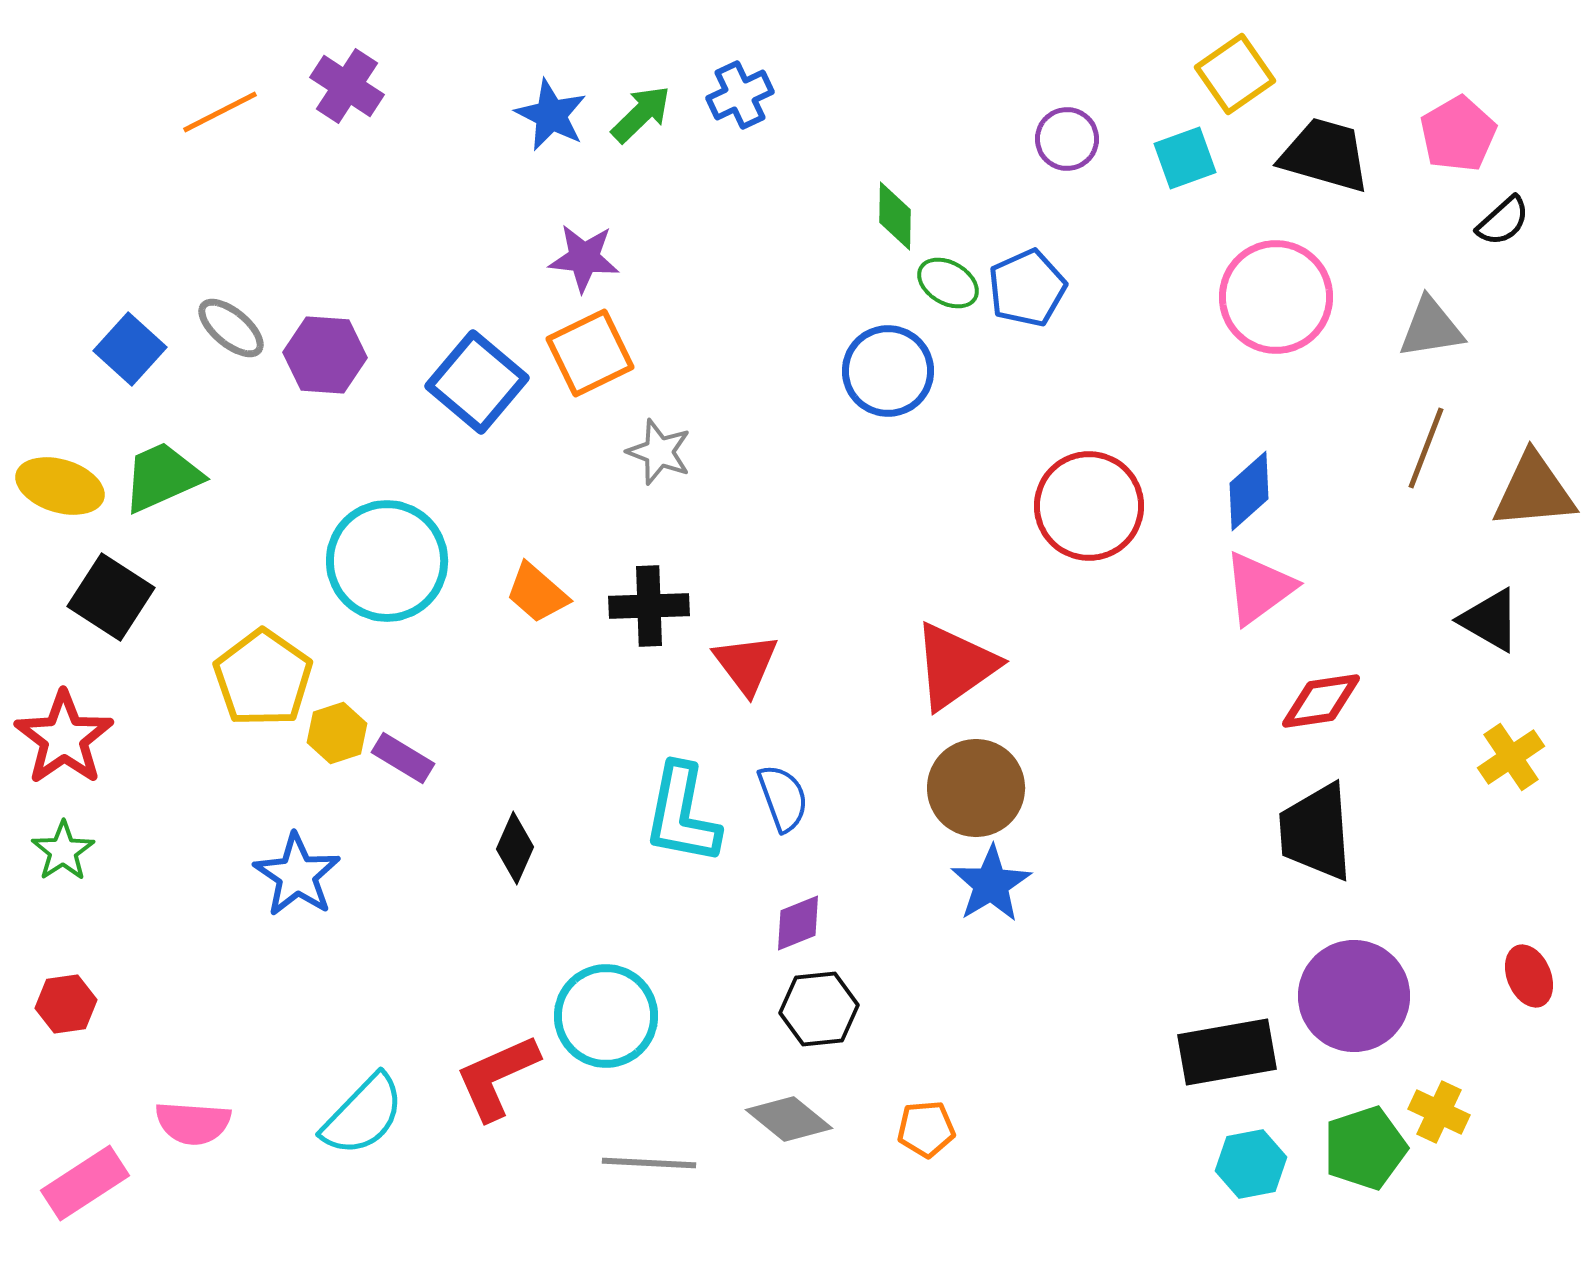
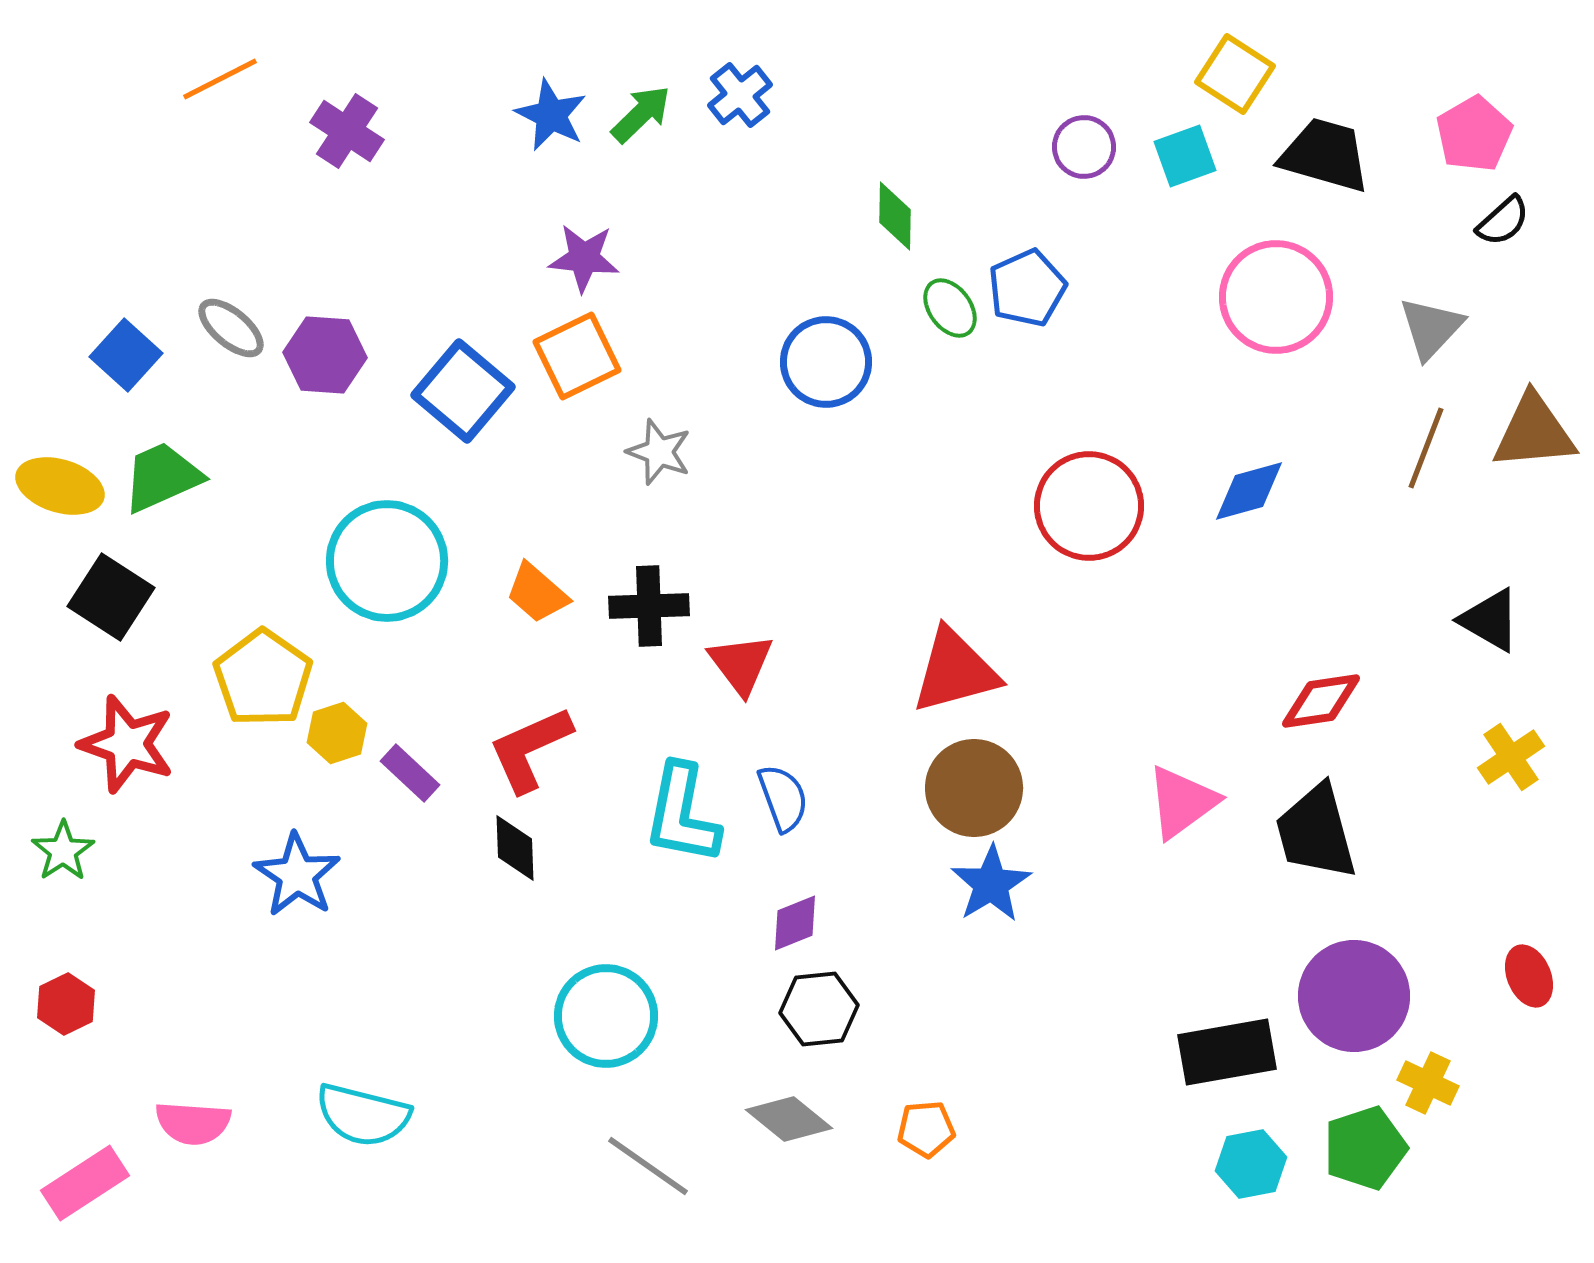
yellow square at (1235, 74): rotated 22 degrees counterclockwise
purple cross at (347, 86): moved 45 px down
blue cross at (740, 95): rotated 14 degrees counterclockwise
orange line at (220, 112): moved 33 px up
pink pentagon at (1458, 134): moved 16 px right
purple circle at (1067, 139): moved 17 px right, 8 px down
cyan square at (1185, 158): moved 2 px up
green ellipse at (948, 283): moved 2 px right, 25 px down; rotated 24 degrees clockwise
gray triangle at (1431, 328): rotated 38 degrees counterclockwise
blue square at (130, 349): moved 4 px left, 6 px down
orange square at (590, 353): moved 13 px left, 3 px down
blue circle at (888, 371): moved 62 px left, 9 px up
blue square at (477, 382): moved 14 px left, 9 px down
blue diamond at (1249, 491): rotated 26 degrees clockwise
brown triangle at (1534, 491): moved 59 px up
pink triangle at (1259, 588): moved 77 px left, 214 px down
red triangle at (746, 664): moved 5 px left
red triangle at (955, 666): moved 5 px down; rotated 20 degrees clockwise
red star at (64, 738): moved 63 px right, 6 px down; rotated 18 degrees counterclockwise
purple rectangle at (403, 758): moved 7 px right, 15 px down; rotated 12 degrees clockwise
brown circle at (976, 788): moved 2 px left
black trapezoid at (1316, 832): rotated 11 degrees counterclockwise
black diamond at (515, 848): rotated 26 degrees counterclockwise
purple diamond at (798, 923): moved 3 px left
red hexagon at (66, 1004): rotated 18 degrees counterclockwise
red L-shape at (497, 1077): moved 33 px right, 328 px up
yellow cross at (1439, 1112): moved 11 px left, 29 px up
cyan semicircle at (363, 1115): rotated 60 degrees clockwise
gray line at (649, 1163): moved 1 px left, 3 px down; rotated 32 degrees clockwise
